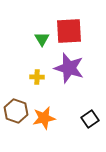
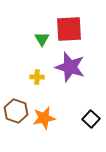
red square: moved 2 px up
purple star: moved 1 px right, 1 px up
black square: moved 1 px right; rotated 12 degrees counterclockwise
